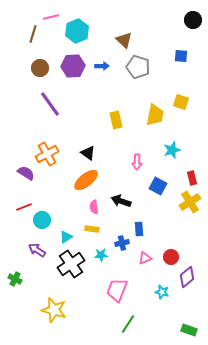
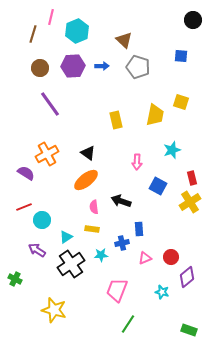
pink line at (51, 17): rotated 63 degrees counterclockwise
